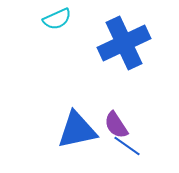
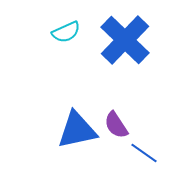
cyan semicircle: moved 9 px right, 13 px down
blue cross: moved 1 px right, 3 px up; rotated 21 degrees counterclockwise
blue line: moved 17 px right, 7 px down
